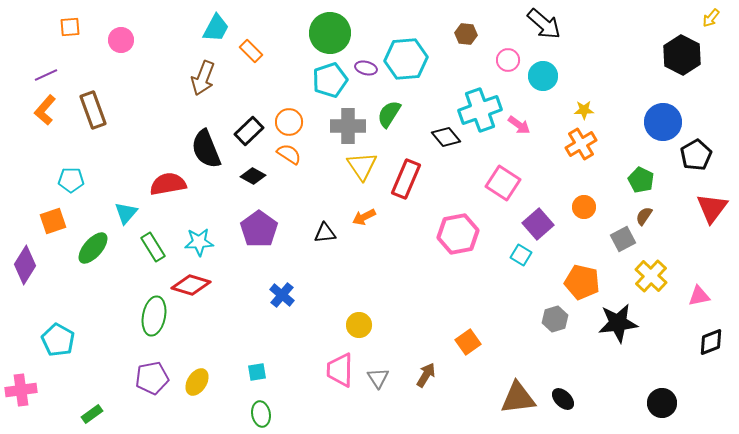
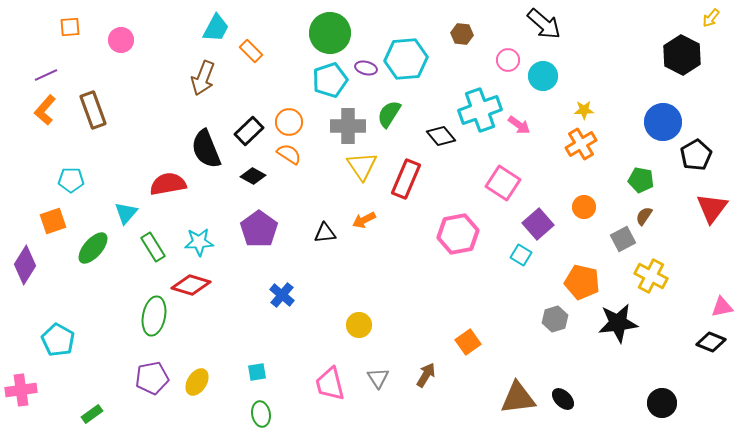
brown hexagon at (466, 34): moved 4 px left
black diamond at (446, 137): moved 5 px left, 1 px up
green pentagon at (641, 180): rotated 15 degrees counterclockwise
orange arrow at (364, 217): moved 3 px down
yellow cross at (651, 276): rotated 16 degrees counterclockwise
pink triangle at (699, 296): moved 23 px right, 11 px down
black diamond at (711, 342): rotated 44 degrees clockwise
pink trapezoid at (340, 370): moved 10 px left, 14 px down; rotated 15 degrees counterclockwise
